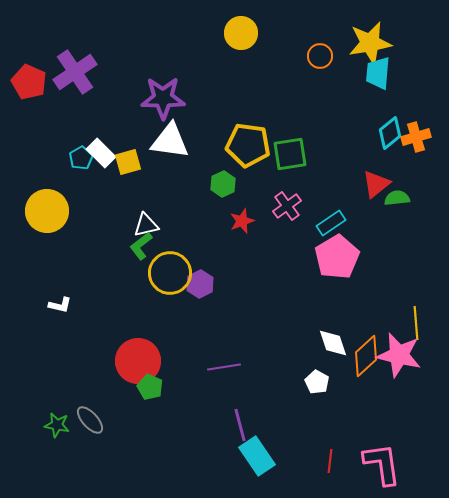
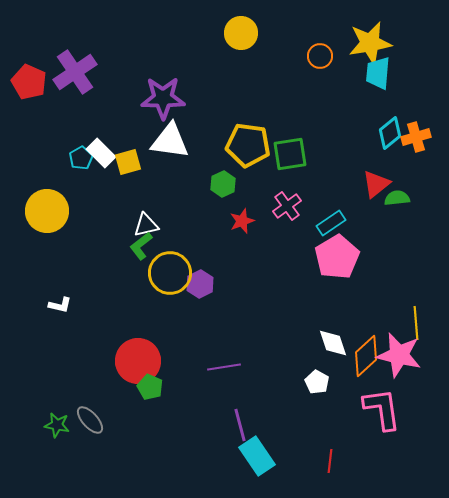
pink L-shape at (382, 464): moved 55 px up
